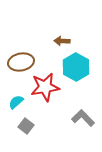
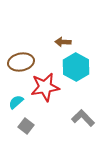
brown arrow: moved 1 px right, 1 px down
